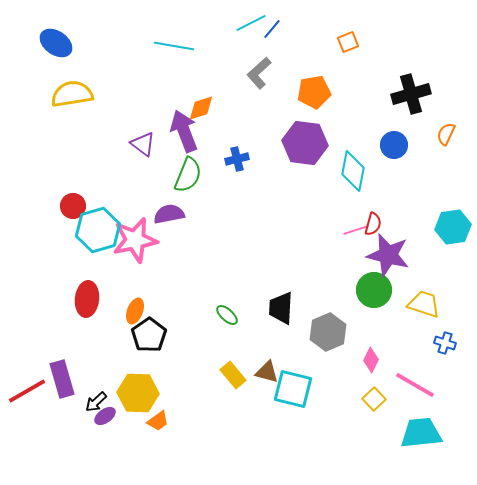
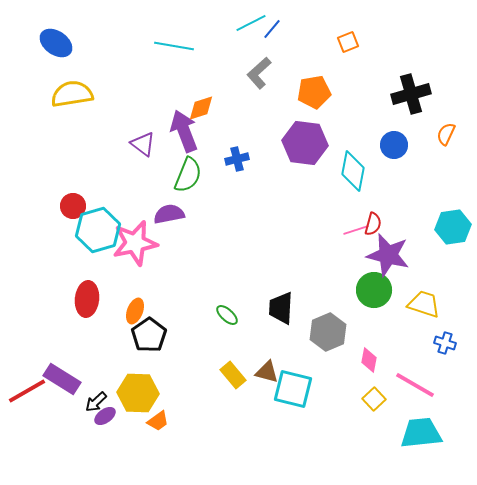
pink star at (135, 240): moved 3 px down
pink diamond at (371, 360): moved 2 px left; rotated 15 degrees counterclockwise
purple rectangle at (62, 379): rotated 42 degrees counterclockwise
